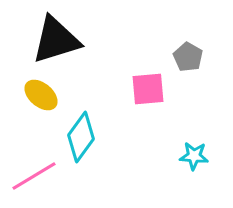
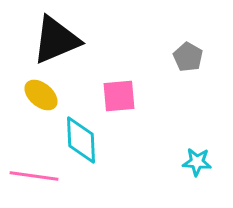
black triangle: rotated 6 degrees counterclockwise
pink square: moved 29 px left, 7 px down
cyan diamond: moved 3 px down; rotated 39 degrees counterclockwise
cyan star: moved 3 px right, 6 px down
pink line: rotated 39 degrees clockwise
